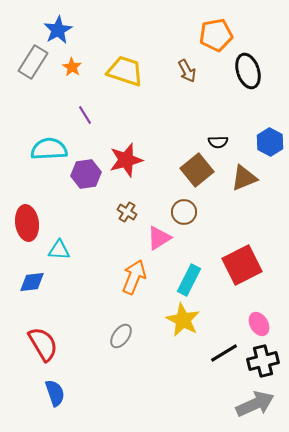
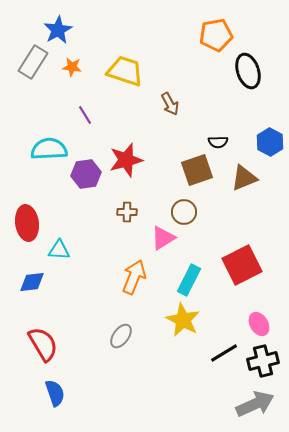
orange star: rotated 24 degrees counterclockwise
brown arrow: moved 17 px left, 33 px down
brown square: rotated 20 degrees clockwise
brown cross: rotated 30 degrees counterclockwise
pink triangle: moved 4 px right
